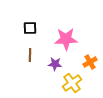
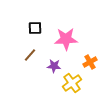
black square: moved 5 px right
brown line: rotated 40 degrees clockwise
purple star: moved 1 px left, 2 px down
